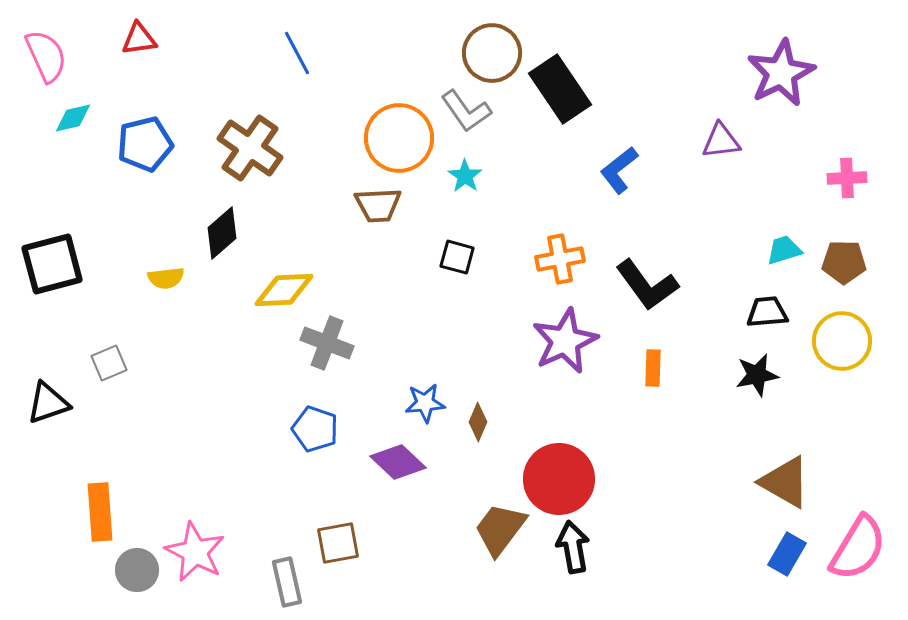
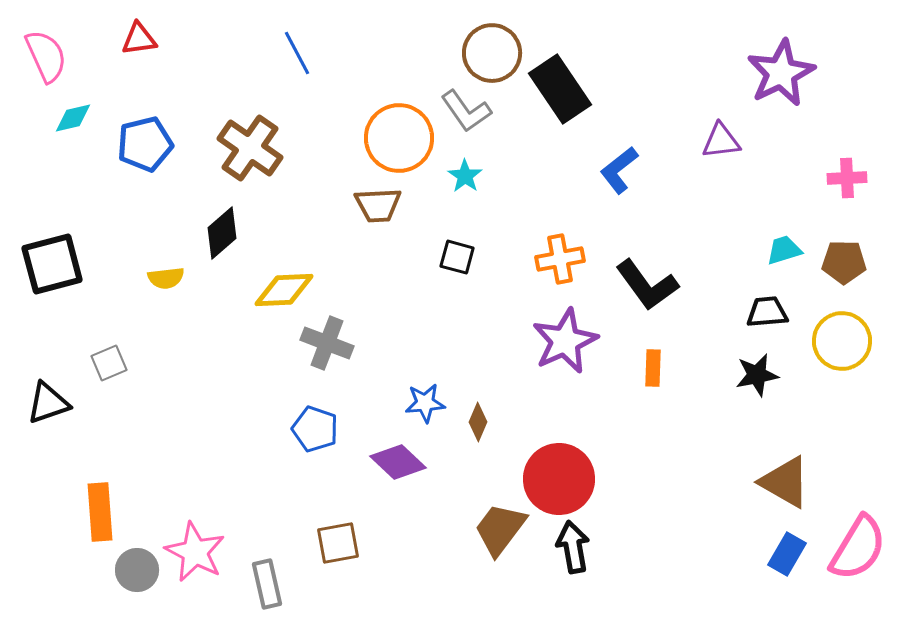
gray rectangle at (287, 582): moved 20 px left, 2 px down
